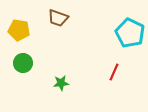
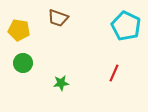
cyan pentagon: moved 4 px left, 7 px up
red line: moved 1 px down
